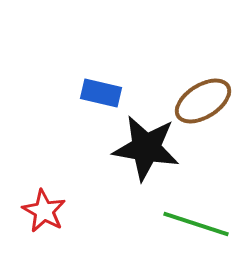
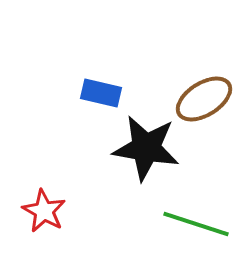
brown ellipse: moved 1 px right, 2 px up
